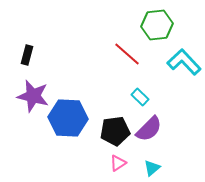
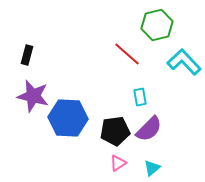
green hexagon: rotated 8 degrees counterclockwise
cyan rectangle: rotated 36 degrees clockwise
